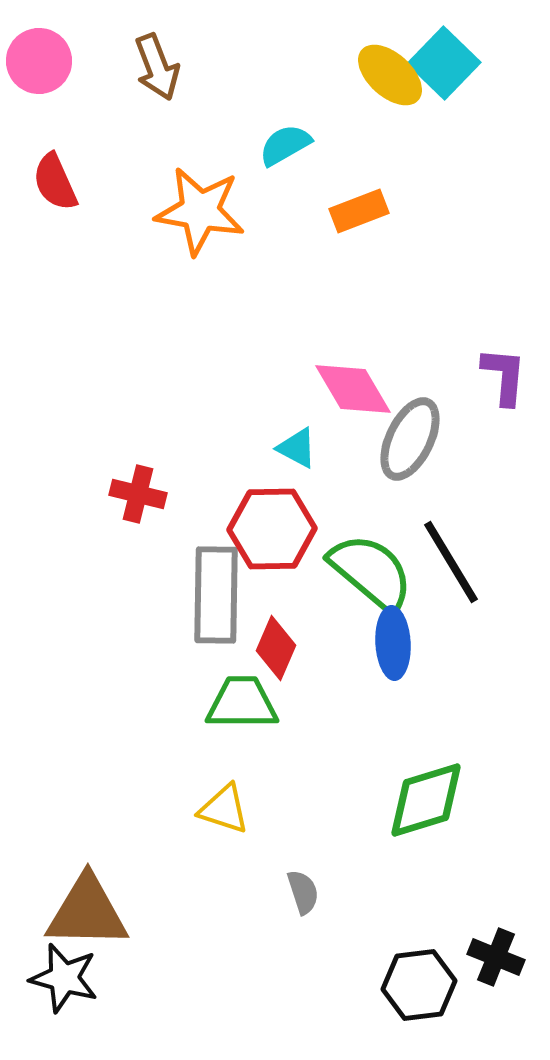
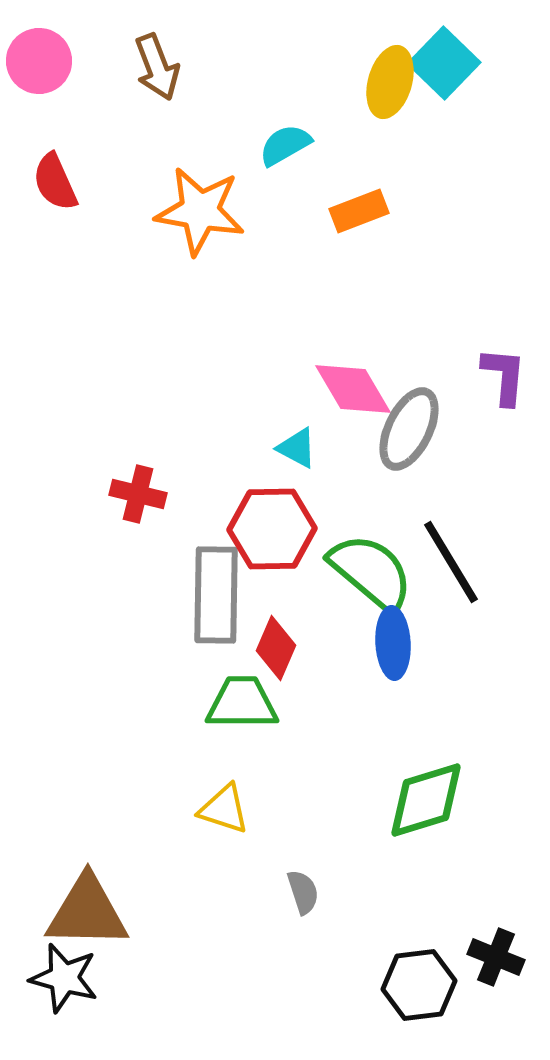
yellow ellipse: moved 7 px down; rotated 64 degrees clockwise
gray ellipse: moved 1 px left, 10 px up
